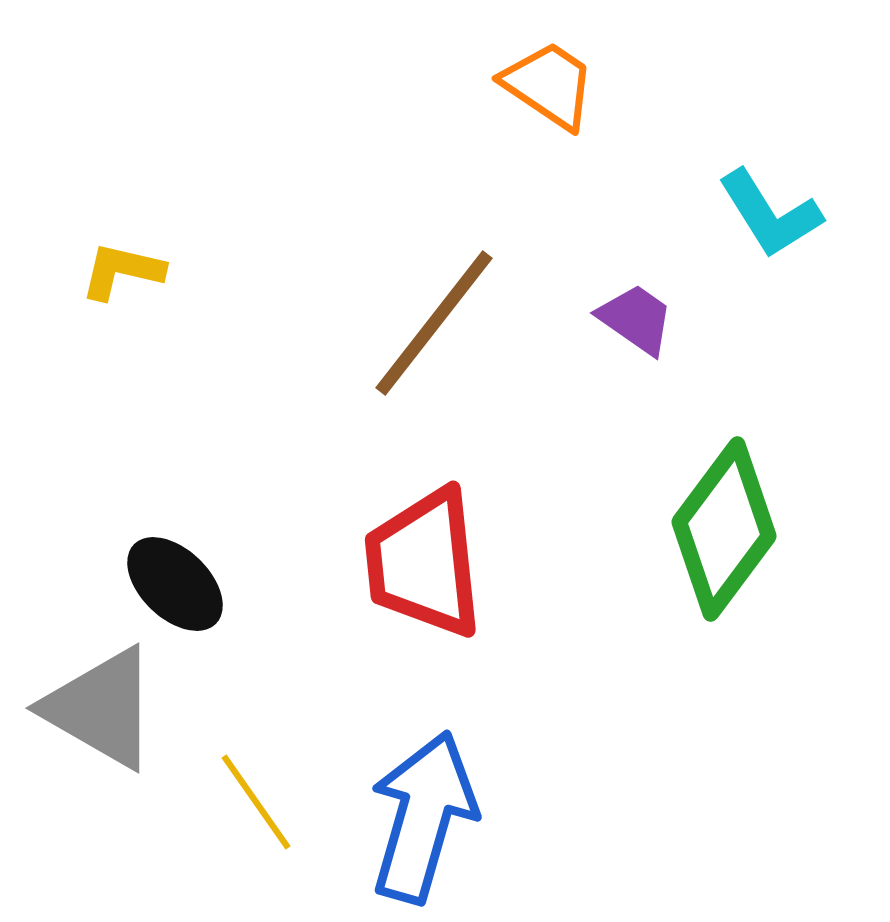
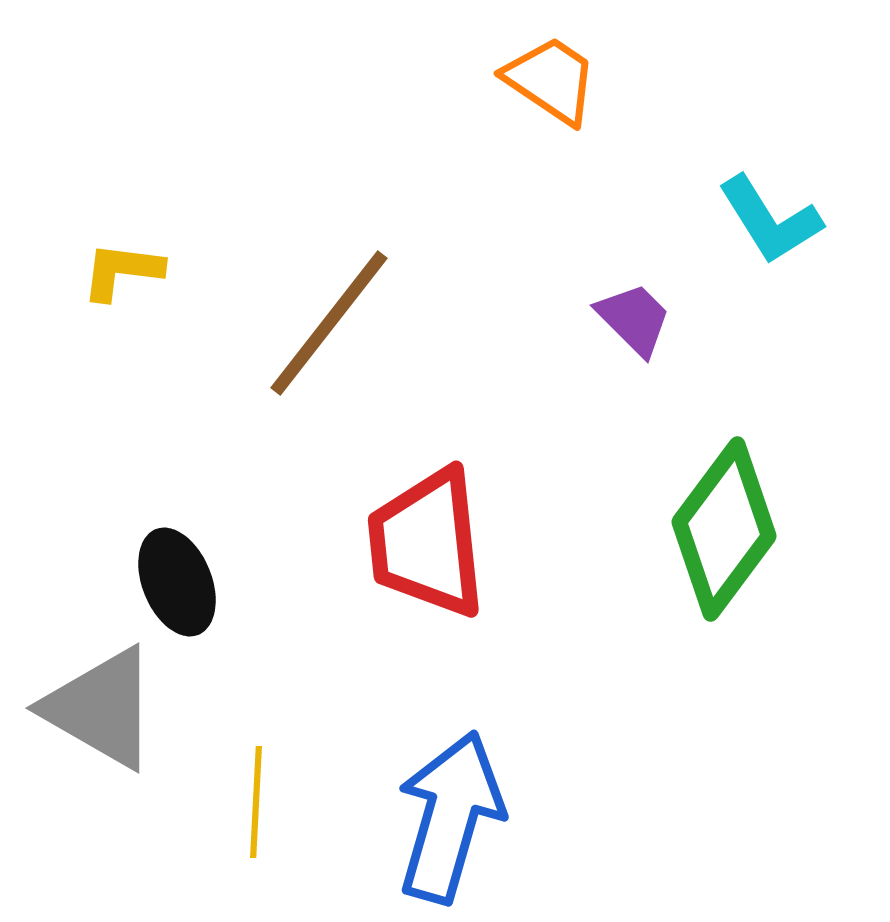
orange trapezoid: moved 2 px right, 5 px up
cyan L-shape: moved 6 px down
yellow L-shape: rotated 6 degrees counterclockwise
purple trapezoid: moved 2 px left; rotated 10 degrees clockwise
brown line: moved 105 px left
red trapezoid: moved 3 px right, 20 px up
black ellipse: moved 2 px right, 2 px up; rotated 24 degrees clockwise
yellow line: rotated 38 degrees clockwise
blue arrow: moved 27 px right
